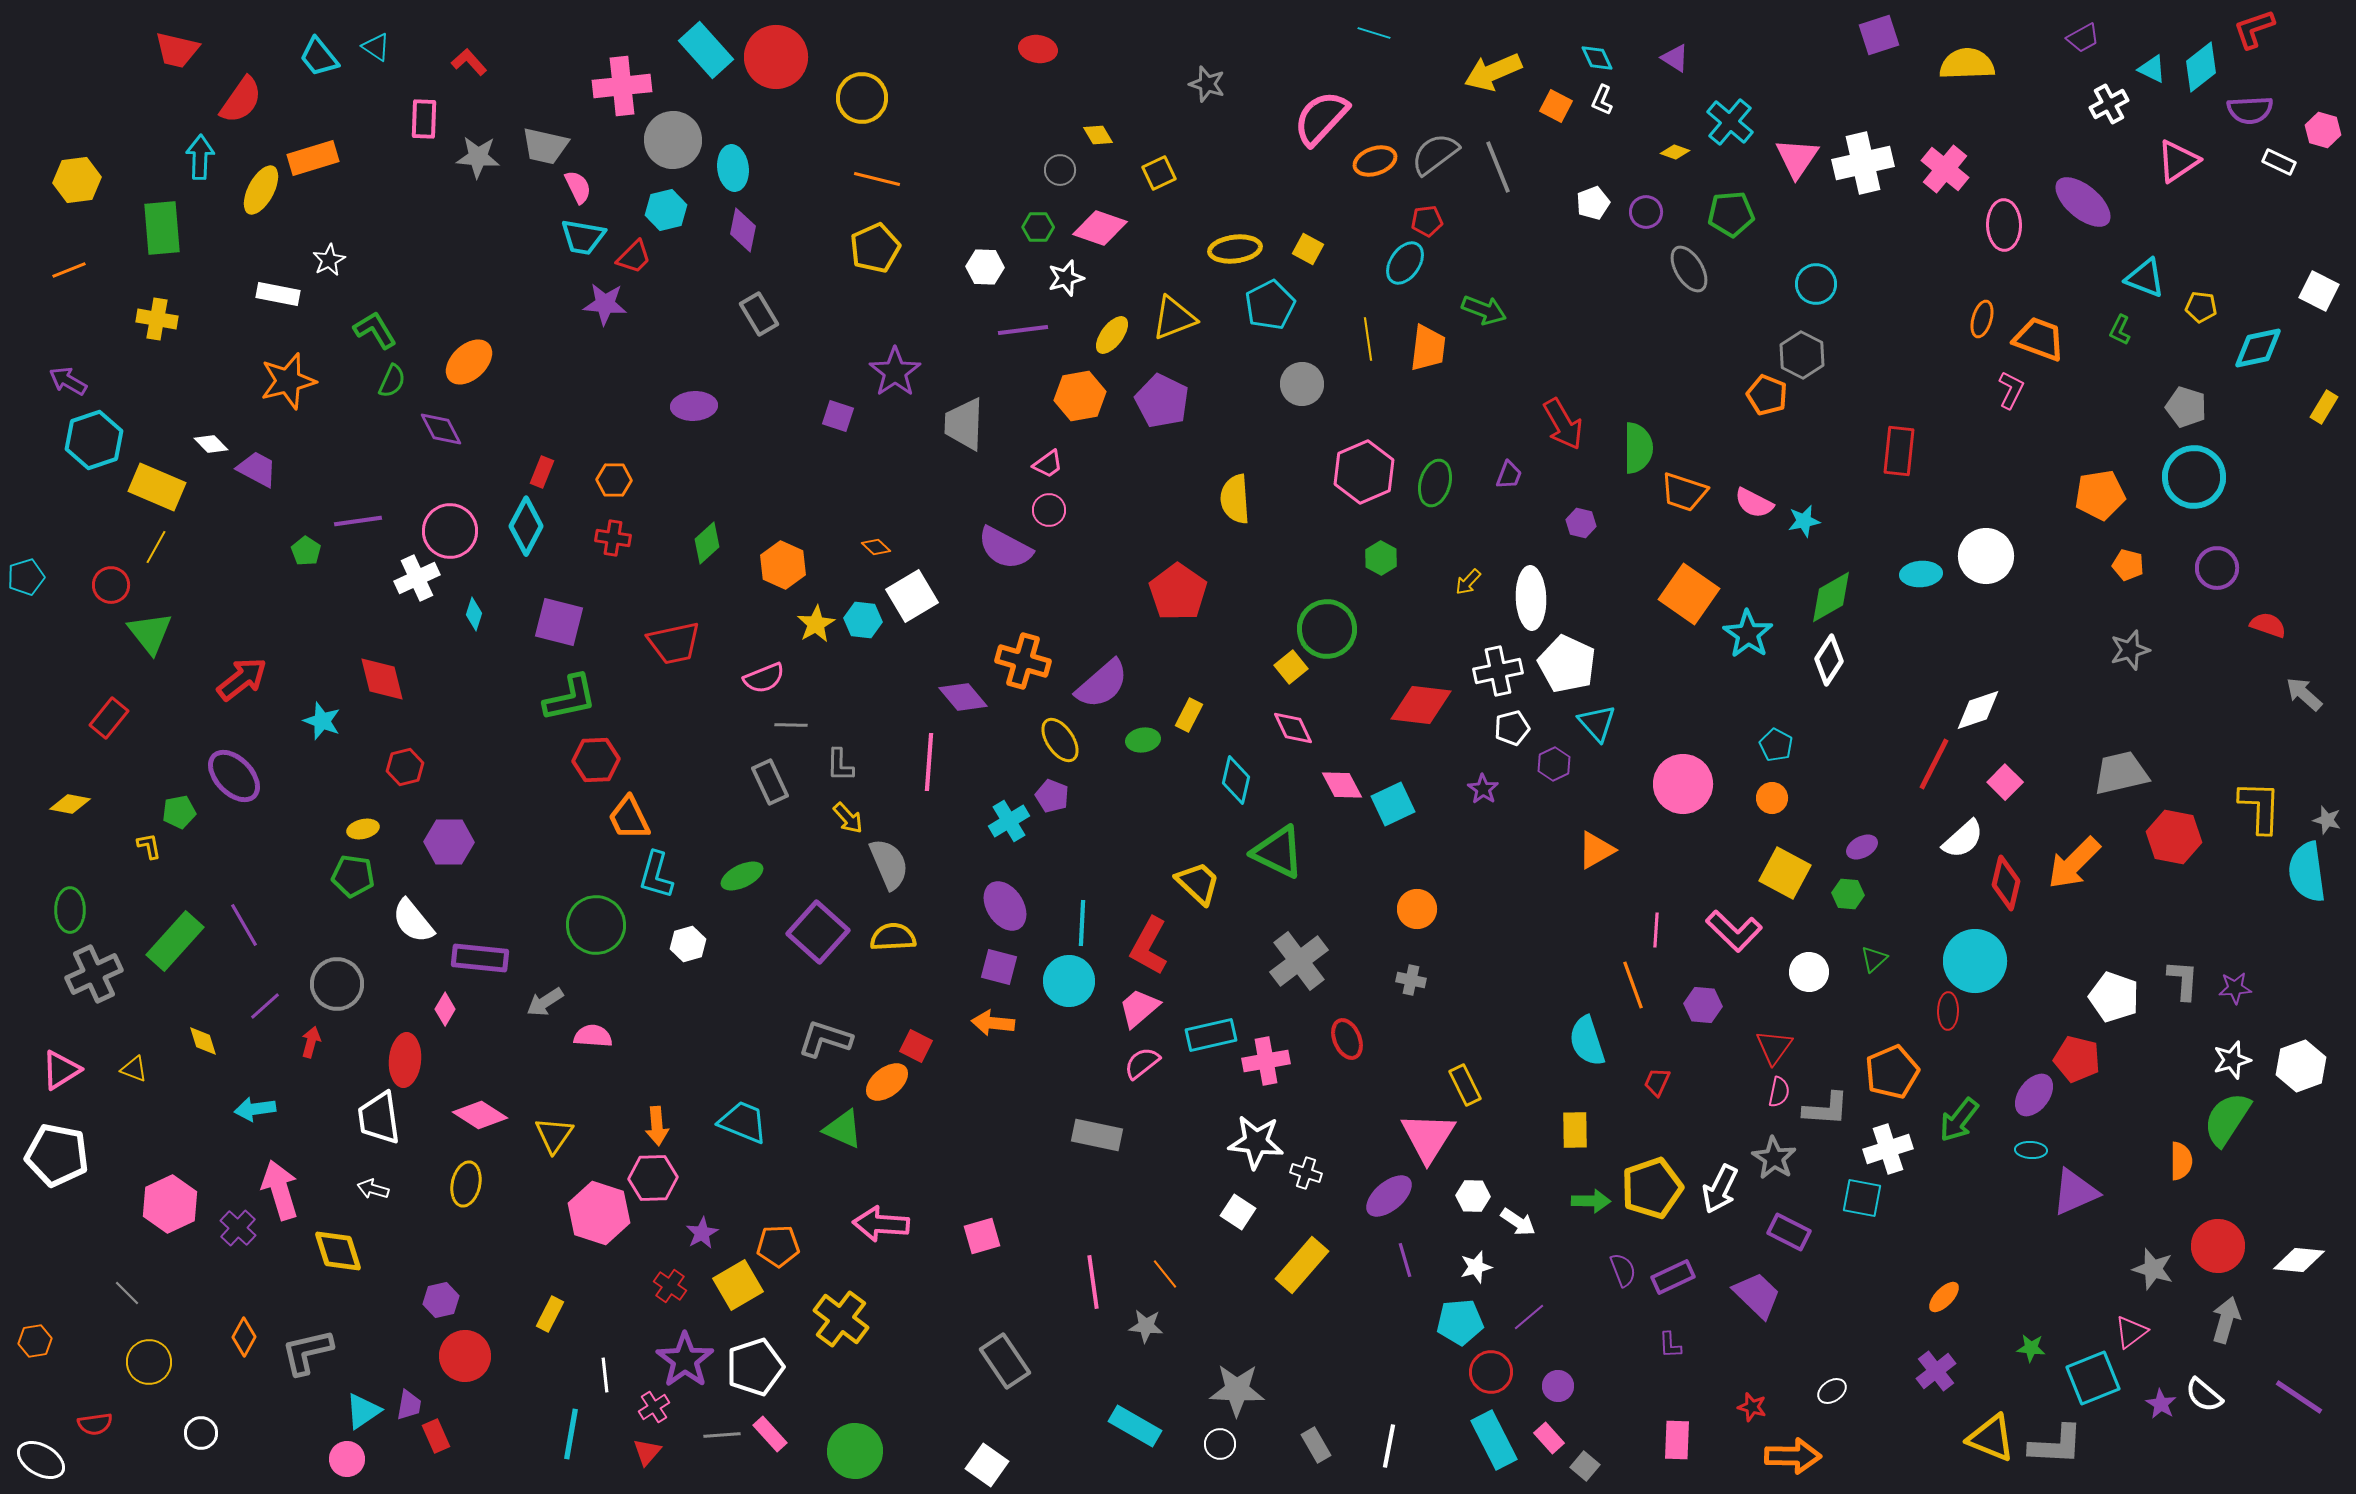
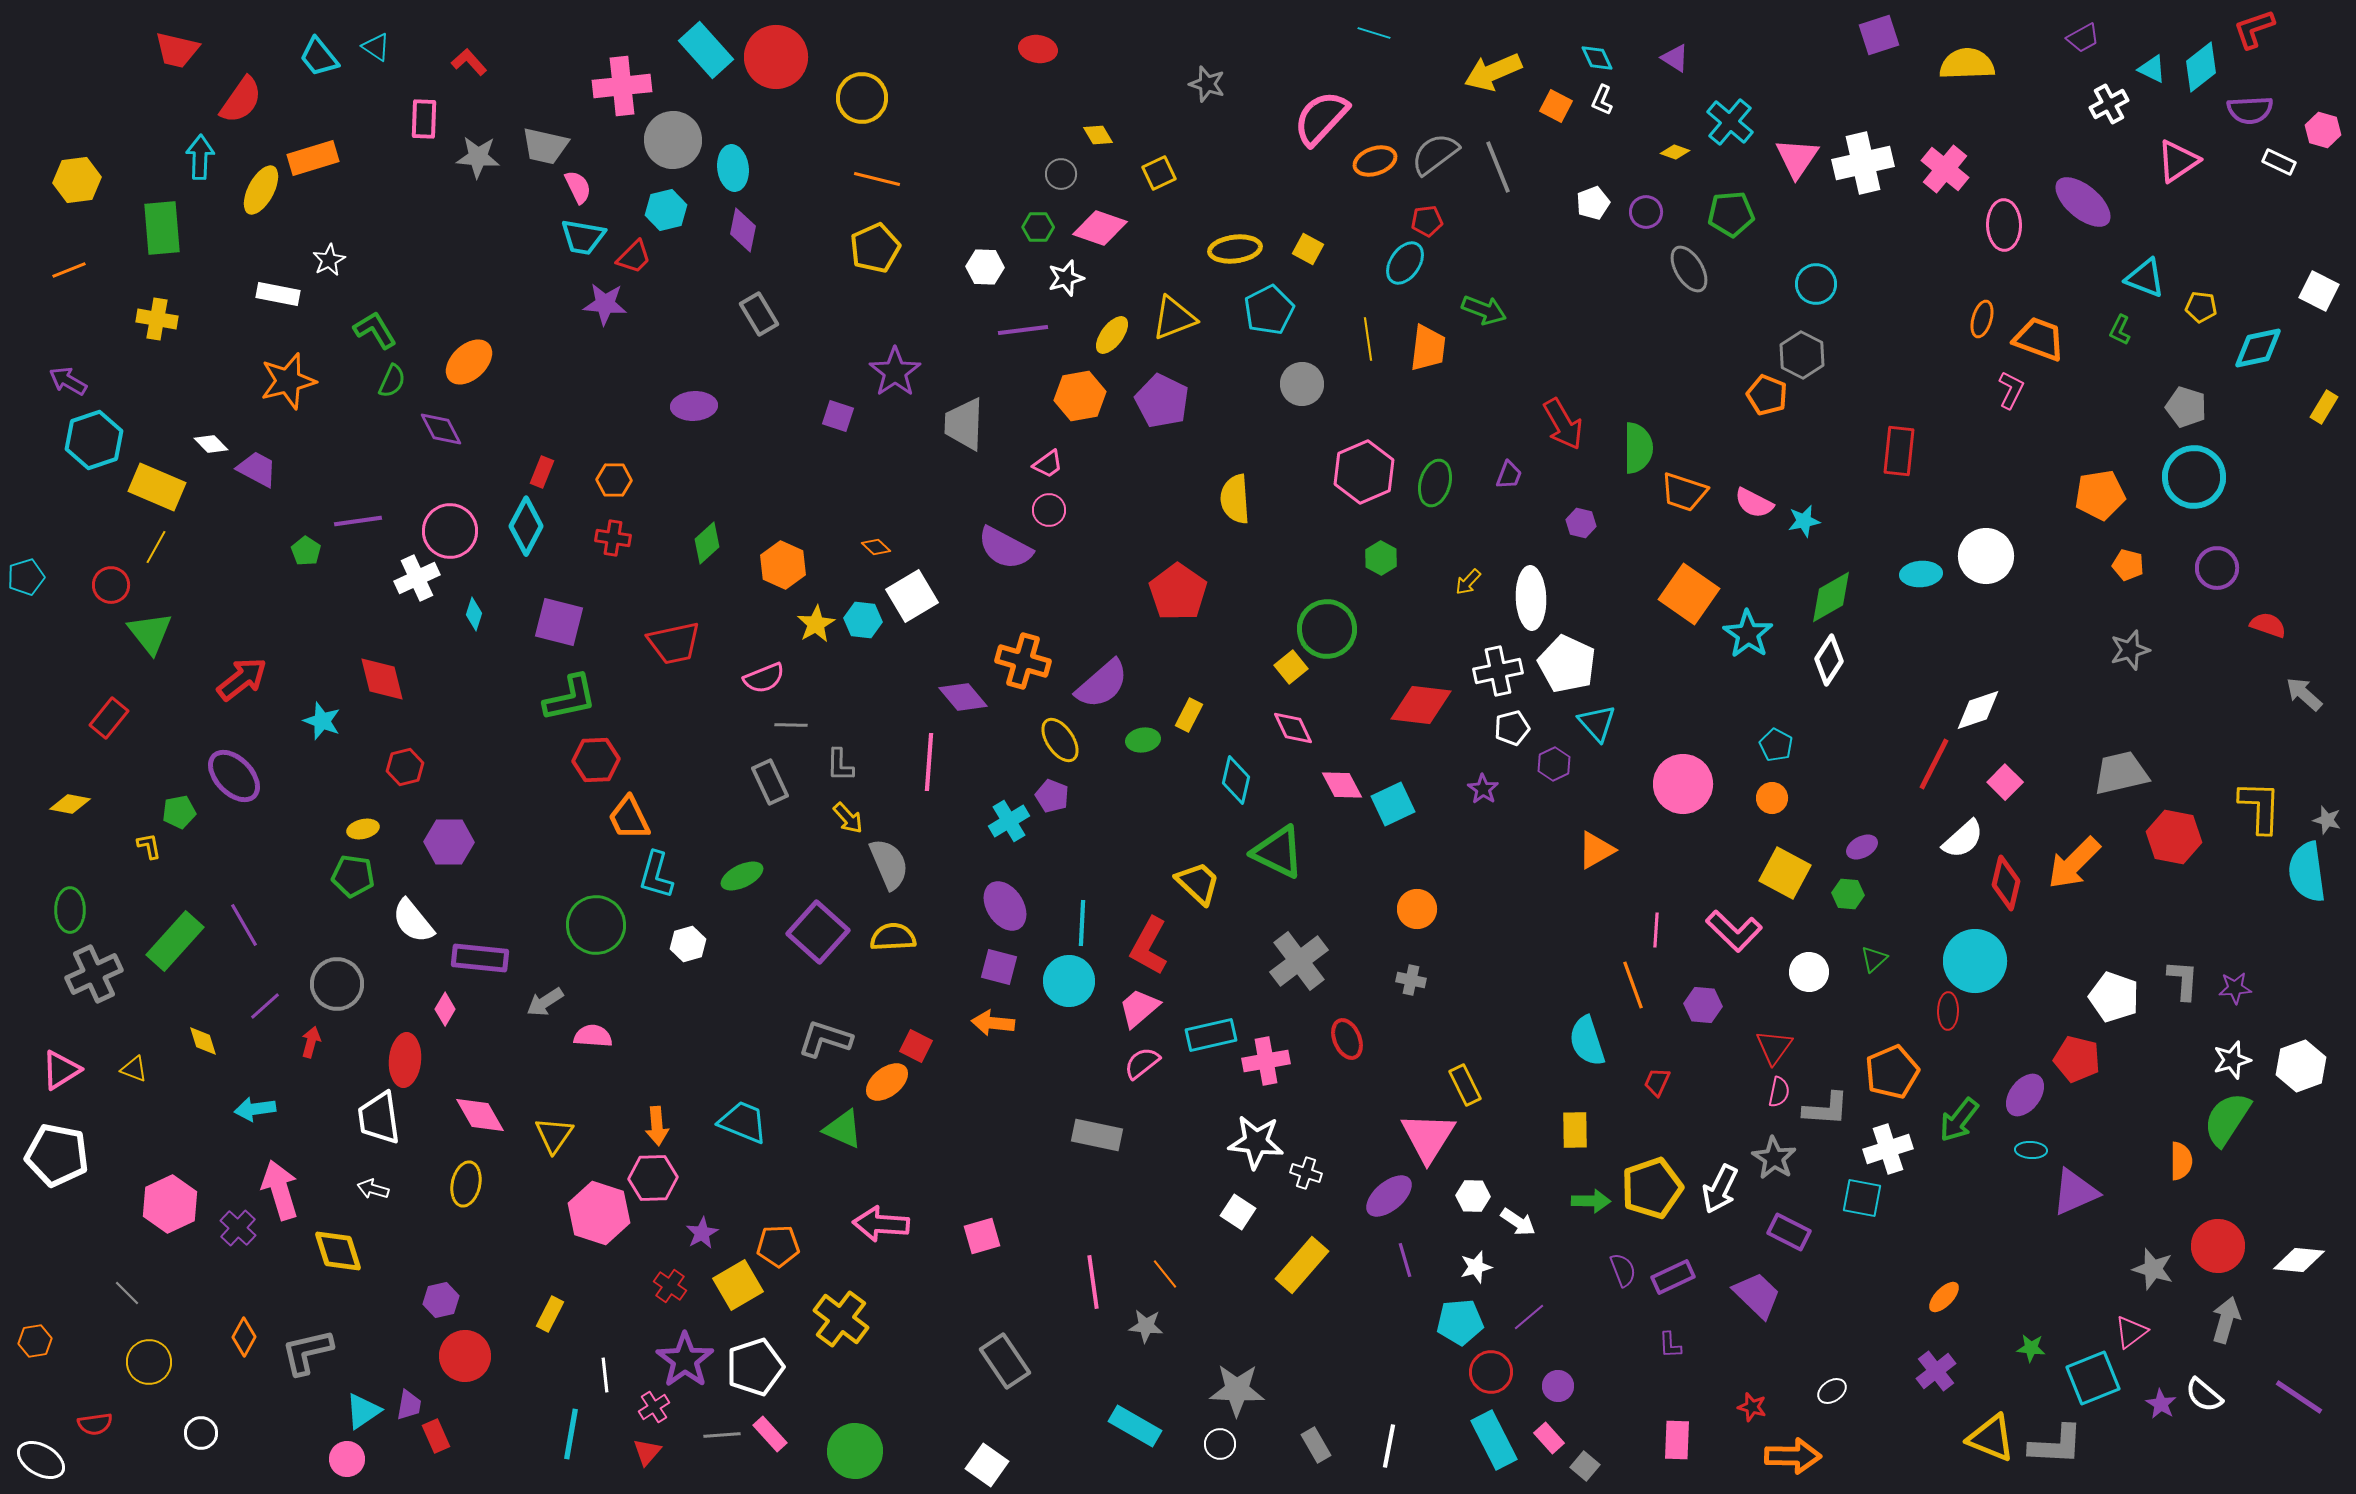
gray circle at (1060, 170): moved 1 px right, 4 px down
cyan pentagon at (1270, 305): moved 1 px left, 5 px down
purple ellipse at (2034, 1095): moved 9 px left
pink diamond at (480, 1115): rotated 28 degrees clockwise
